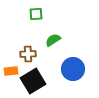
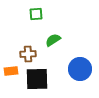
blue circle: moved 7 px right
black square: moved 4 px right, 2 px up; rotated 30 degrees clockwise
